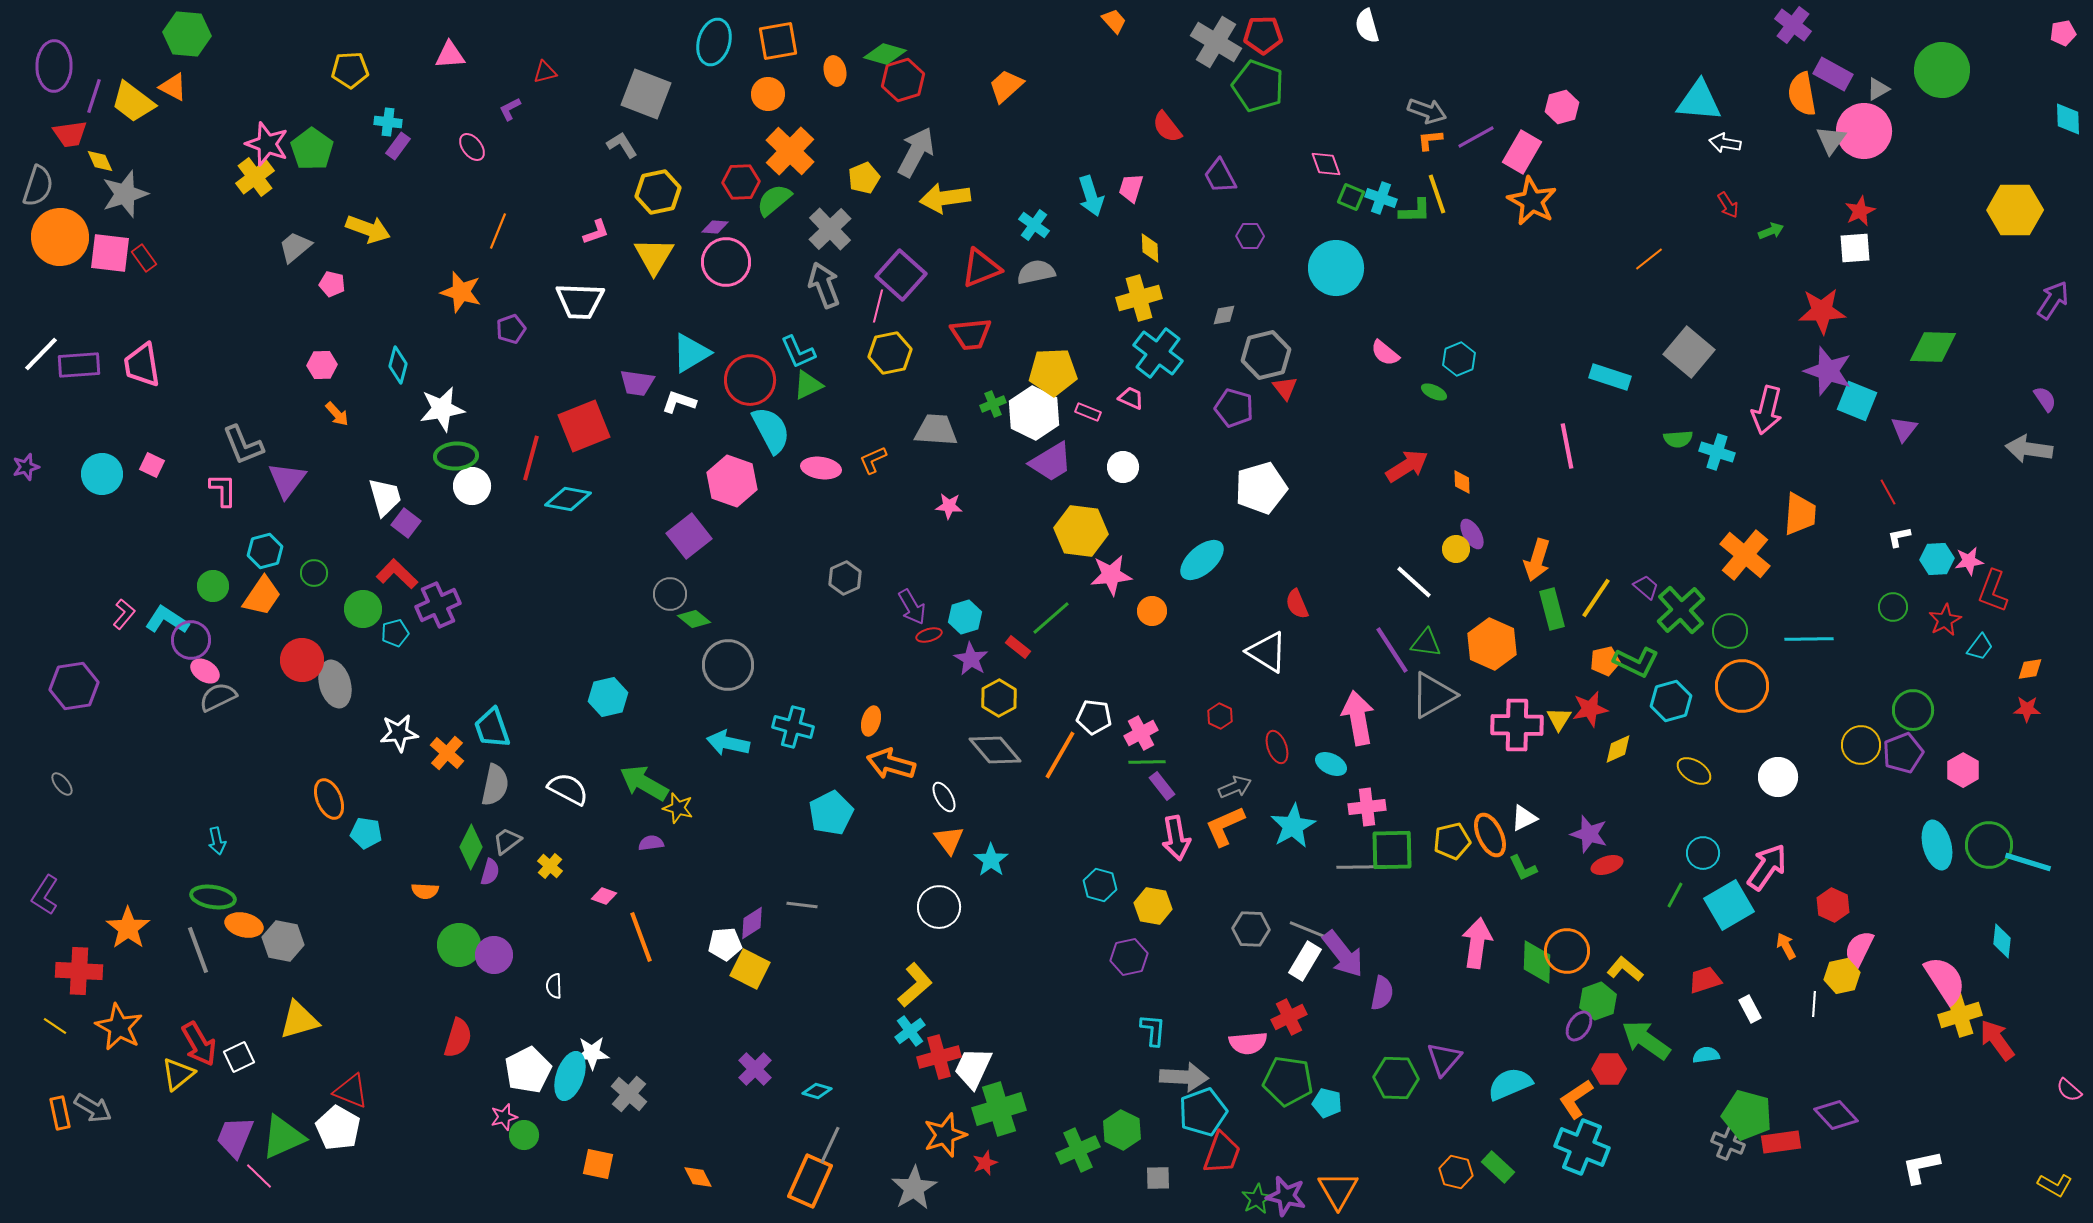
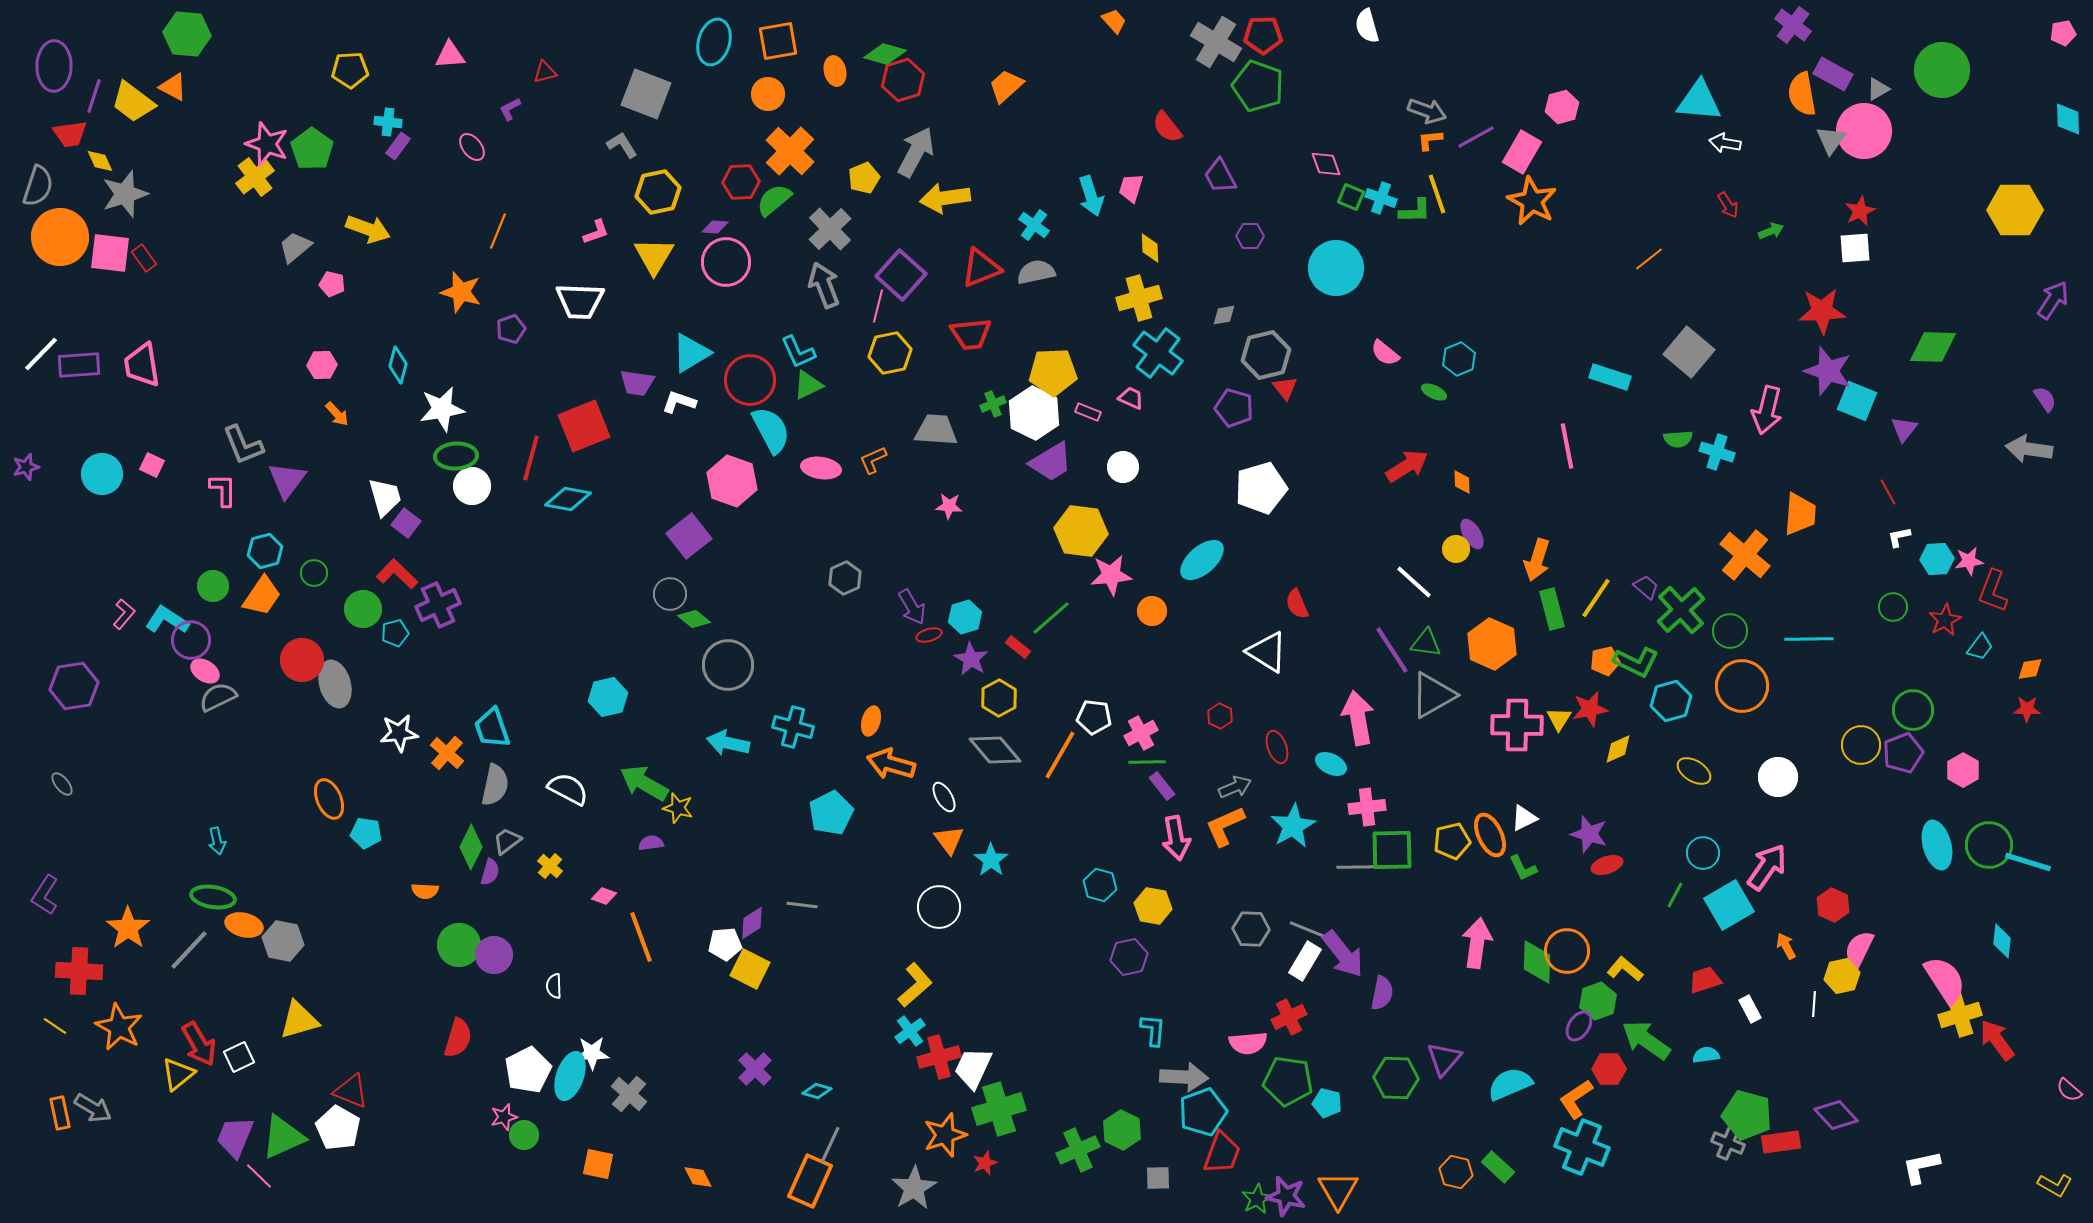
gray line at (198, 950): moved 9 px left; rotated 63 degrees clockwise
